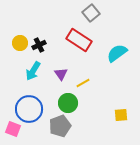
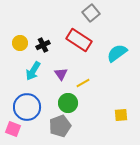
black cross: moved 4 px right
blue circle: moved 2 px left, 2 px up
